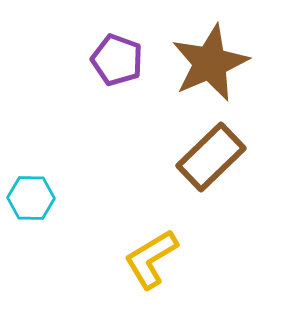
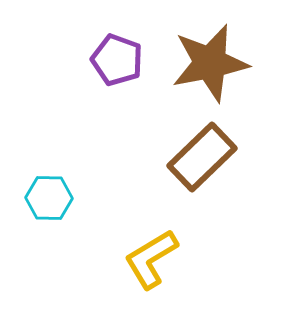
brown star: rotated 12 degrees clockwise
brown rectangle: moved 9 px left
cyan hexagon: moved 18 px right
